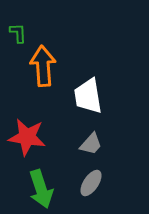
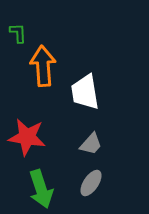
white trapezoid: moved 3 px left, 4 px up
